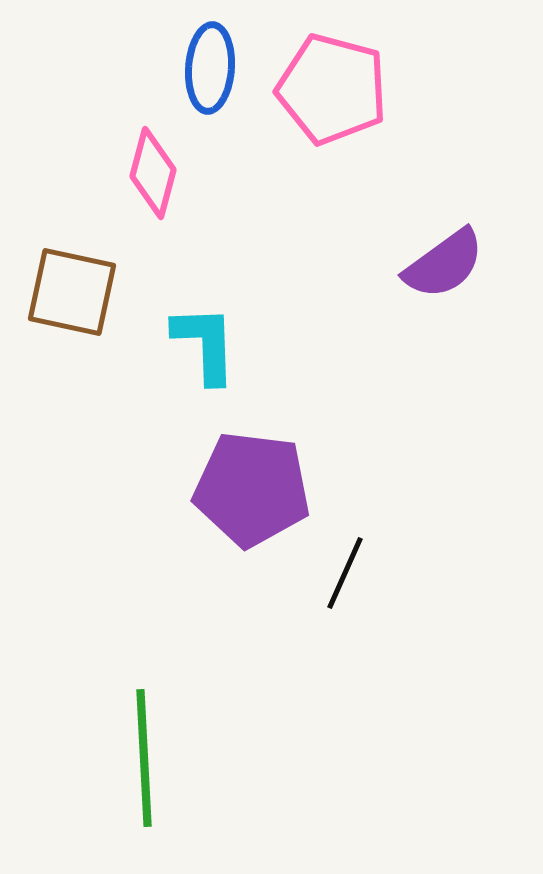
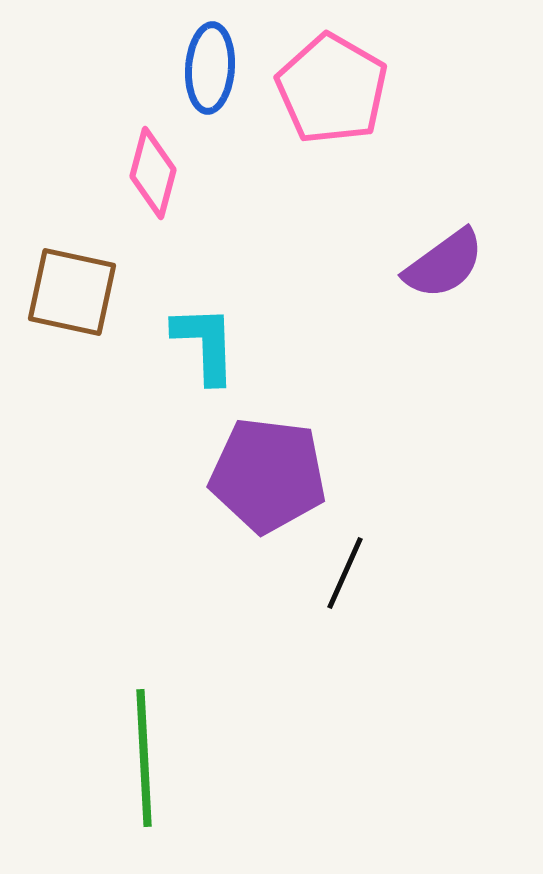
pink pentagon: rotated 15 degrees clockwise
purple pentagon: moved 16 px right, 14 px up
